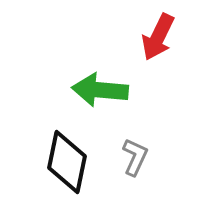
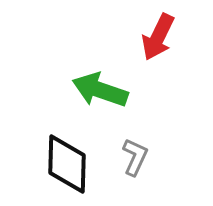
green arrow: rotated 14 degrees clockwise
black diamond: moved 2 px down; rotated 10 degrees counterclockwise
